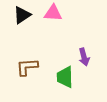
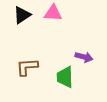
purple arrow: rotated 60 degrees counterclockwise
